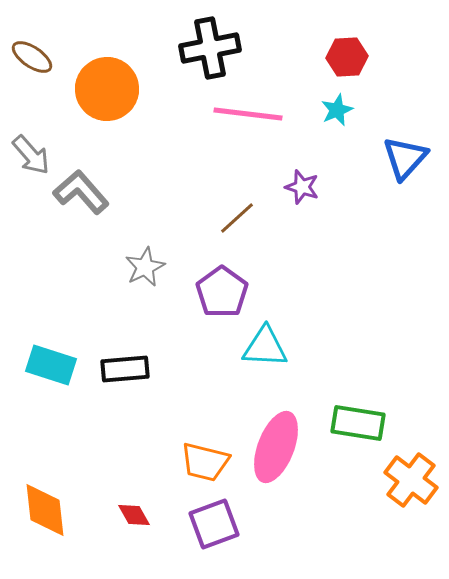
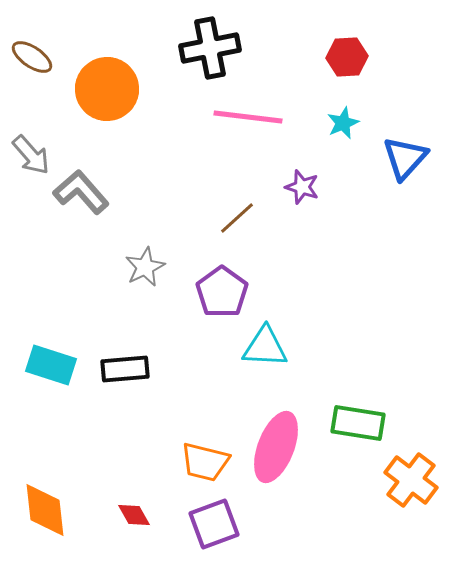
cyan star: moved 6 px right, 13 px down
pink line: moved 3 px down
